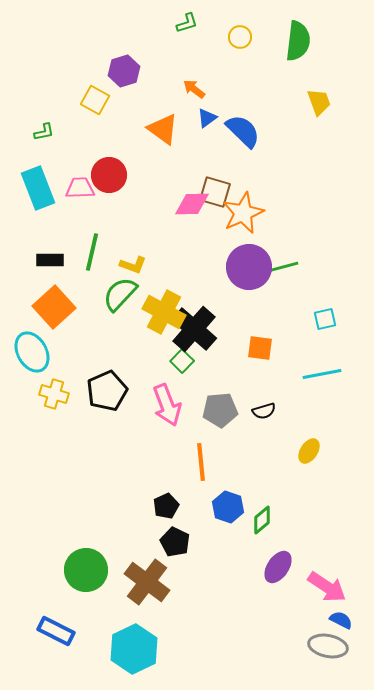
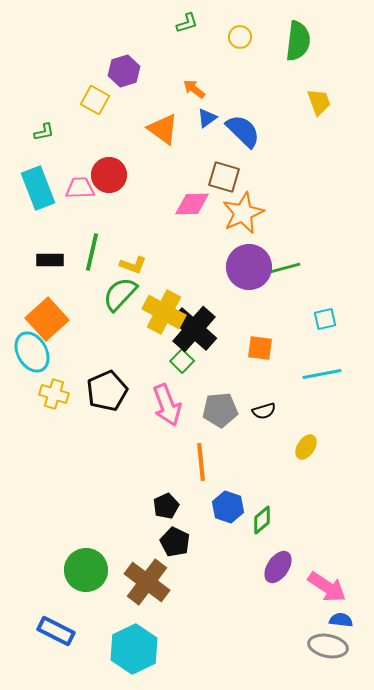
brown square at (215, 192): moved 9 px right, 15 px up
green line at (283, 267): moved 2 px right, 1 px down
orange square at (54, 307): moved 7 px left, 12 px down
yellow ellipse at (309, 451): moved 3 px left, 4 px up
blue semicircle at (341, 620): rotated 20 degrees counterclockwise
